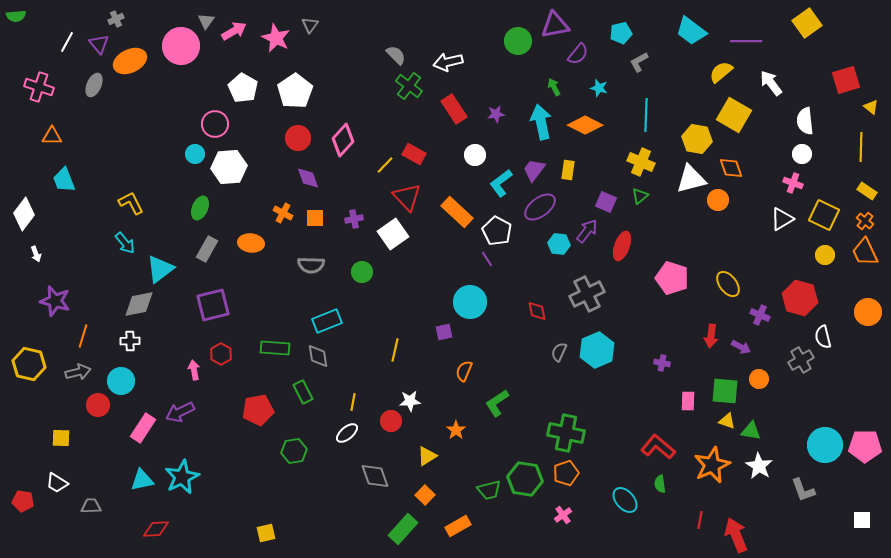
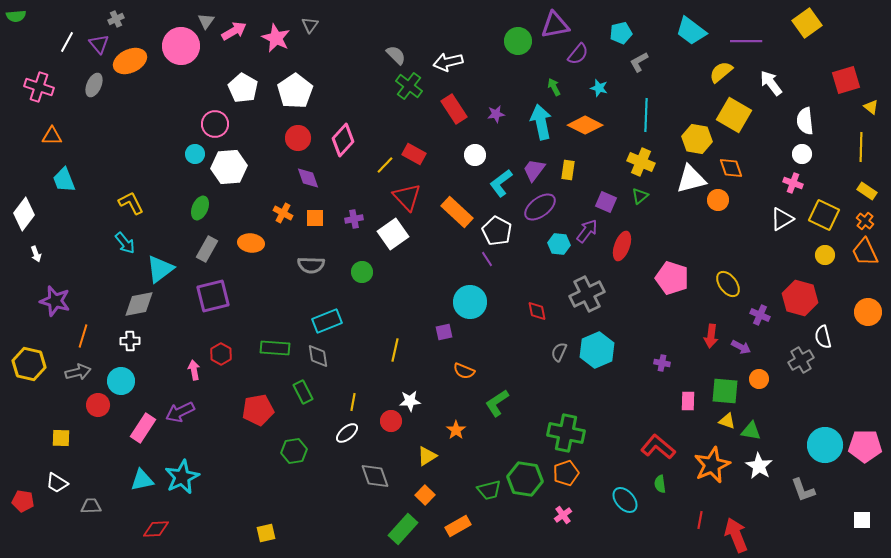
purple square at (213, 305): moved 9 px up
orange semicircle at (464, 371): rotated 90 degrees counterclockwise
